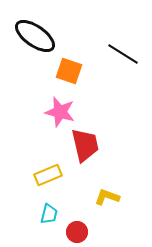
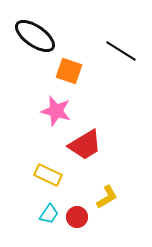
black line: moved 2 px left, 3 px up
pink star: moved 4 px left, 1 px up
red trapezoid: rotated 72 degrees clockwise
yellow rectangle: rotated 48 degrees clockwise
yellow L-shape: rotated 130 degrees clockwise
cyan trapezoid: rotated 20 degrees clockwise
red circle: moved 15 px up
